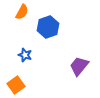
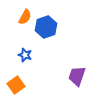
orange semicircle: moved 3 px right, 5 px down
blue hexagon: moved 2 px left
purple trapezoid: moved 2 px left, 10 px down; rotated 20 degrees counterclockwise
